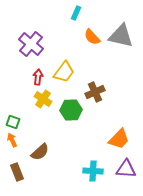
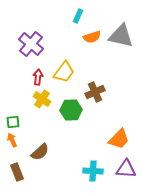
cyan rectangle: moved 2 px right, 3 px down
orange semicircle: rotated 66 degrees counterclockwise
yellow cross: moved 1 px left
green square: rotated 24 degrees counterclockwise
